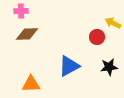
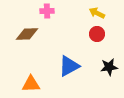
pink cross: moved 26 px right
yellow arrow: moved 16 px left, 10 px up
red circle: moved 3 px up
